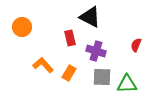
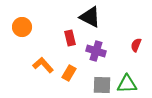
gray square: moved 8 px down
